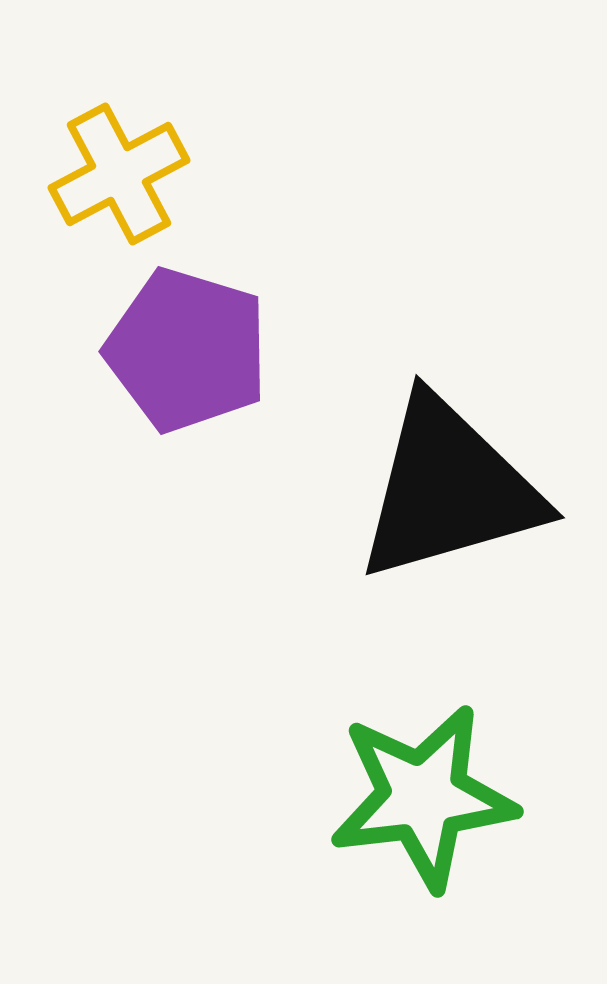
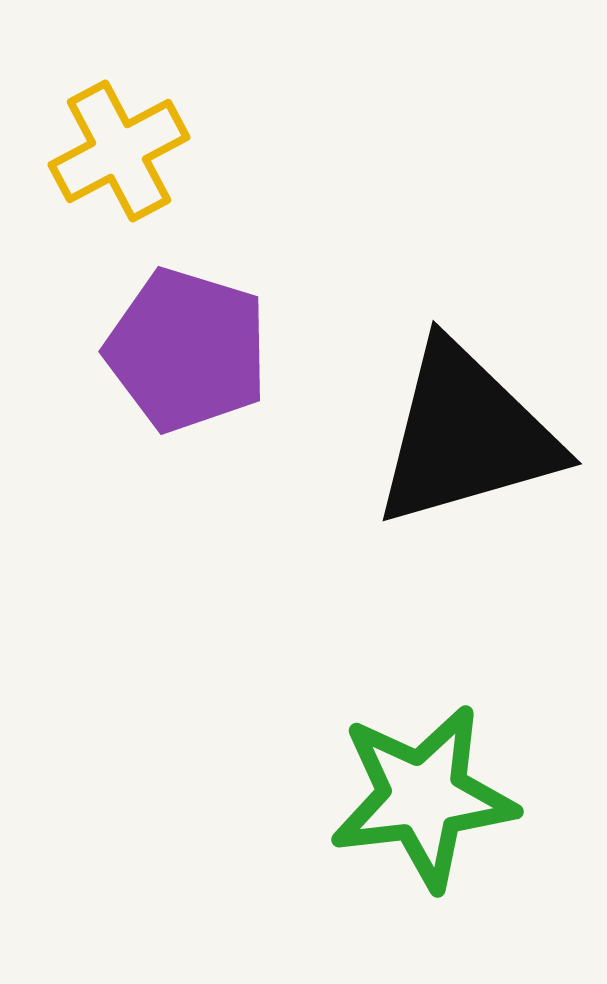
yellow cross: moved 23 px up
black triangle: moved 17 px right, 54 px up
